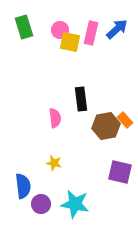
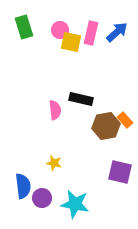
blue arrow: moved 3 px down
yellow square: moved 1 px right
black rectangle: rotated 70 degrees counterclockwise
pink semicircle: moved 8 px up
purple circle: moved 1 px right, 6 px up
